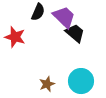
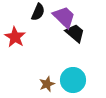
red star: rotated 15 degrees clockwise
cyan circle: moved 8 px left, 1 px up
